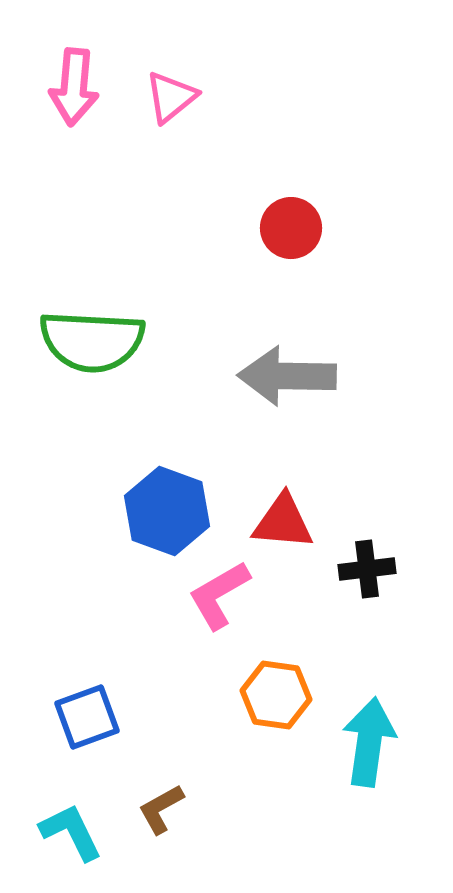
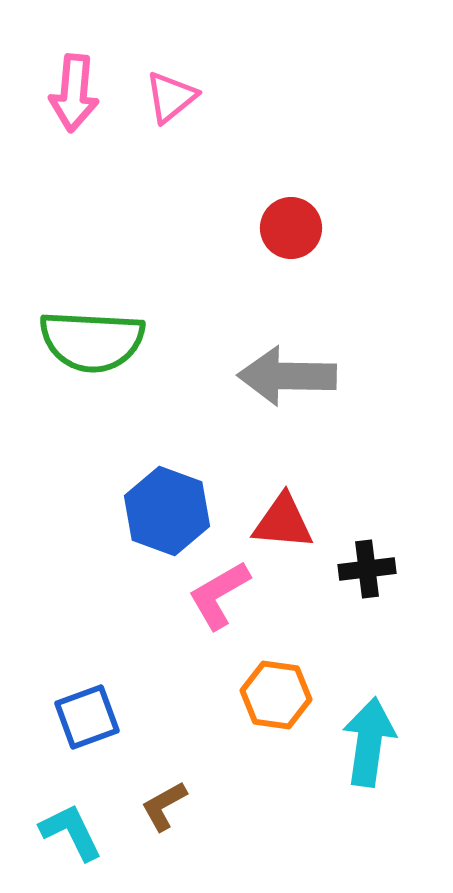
pink arrow: moved 6 px down
brown L-shape: moved 3 px right, 3 px up
